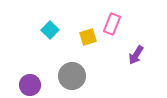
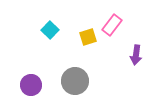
pink rectangle: moved 1 px down; rotated 15 degrees clockwise
purple arrow: rotated 24 degrees counterclockwise
gray circle: moved 3 px right, 5 px down
purple circle: moved 1 px right
